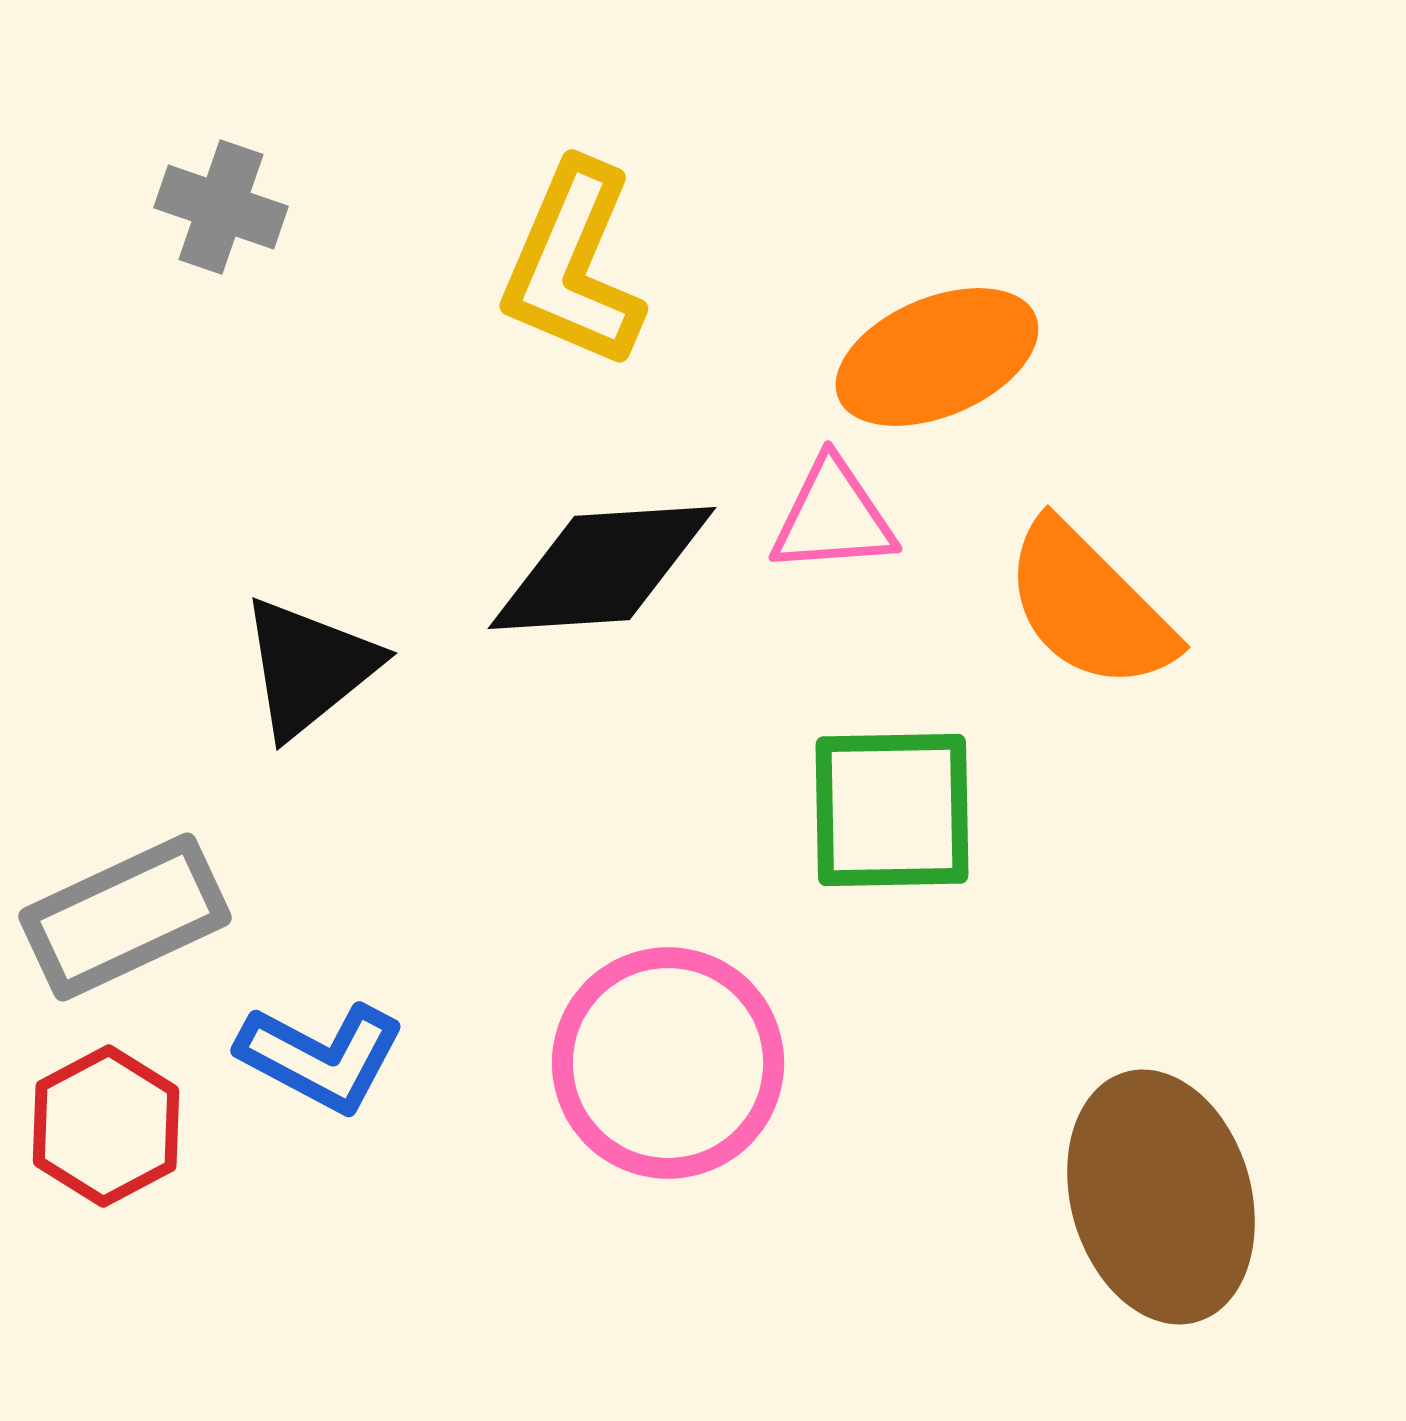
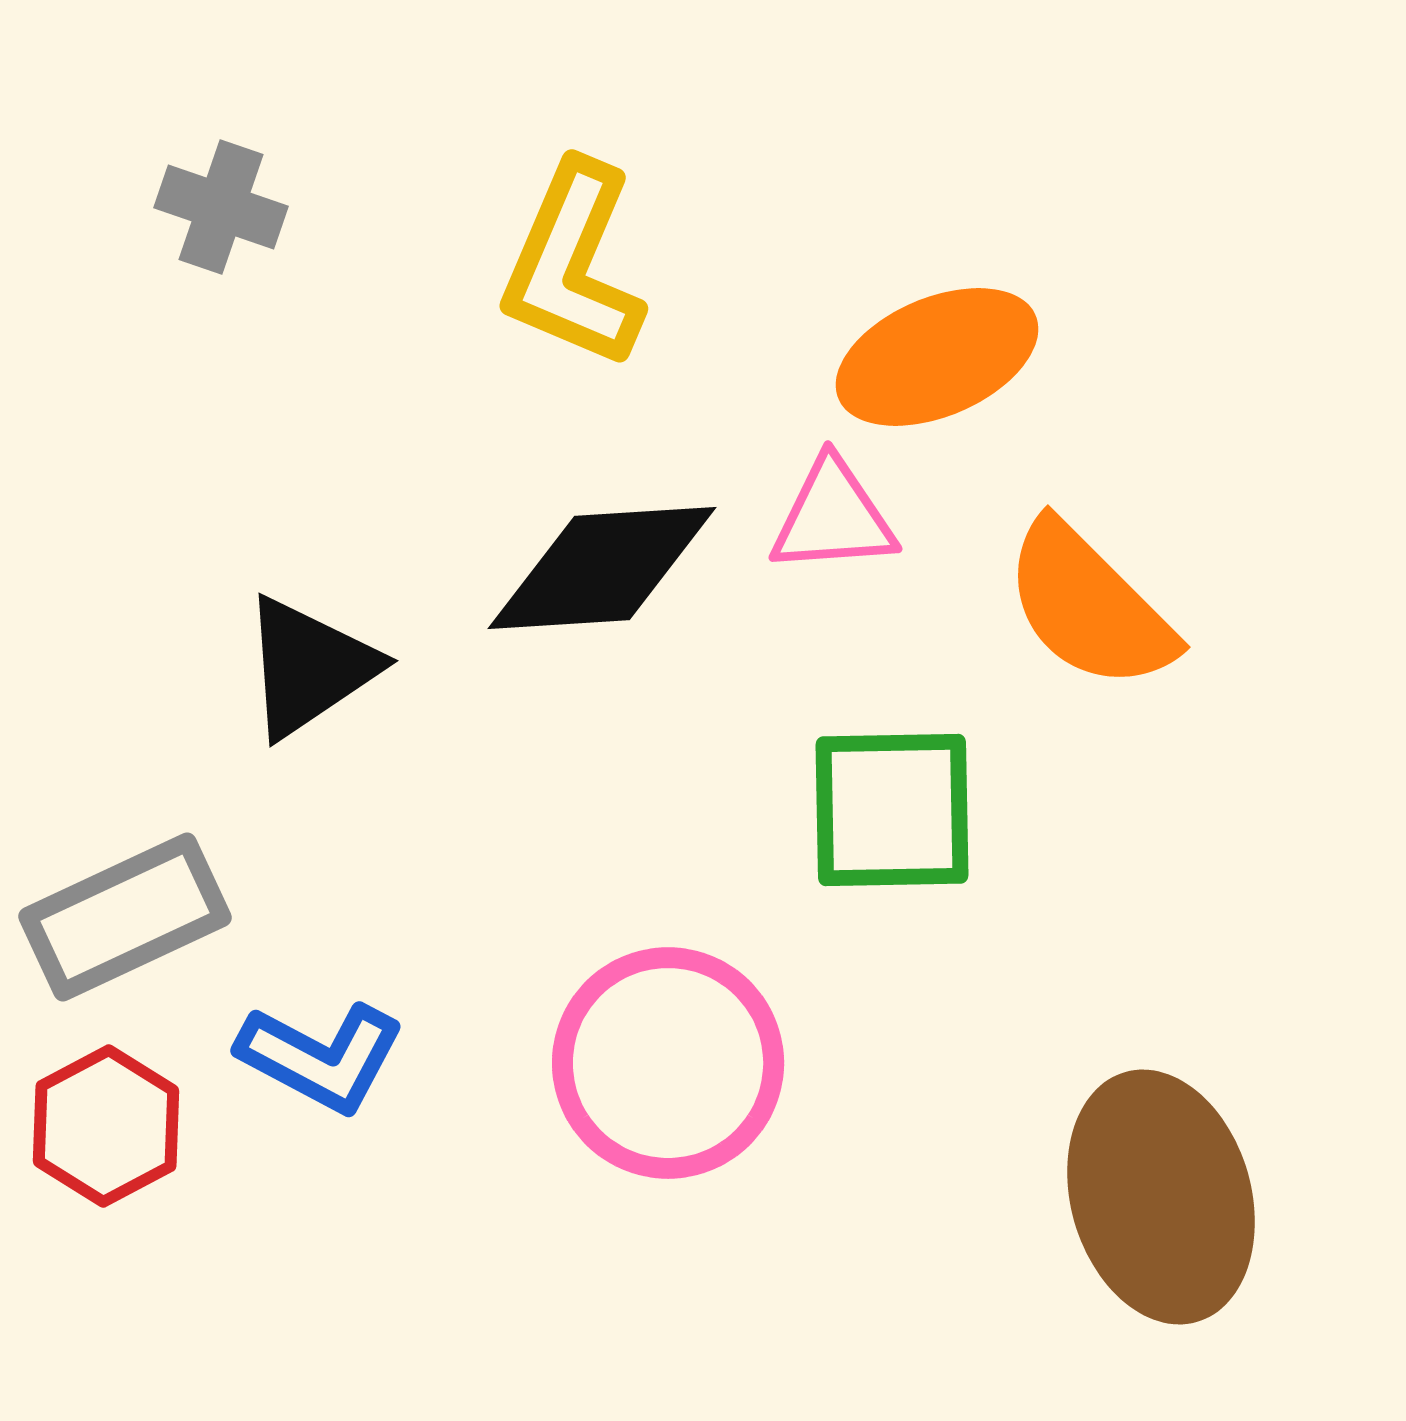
black triangle: rotated 5 degrees clockwise
